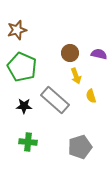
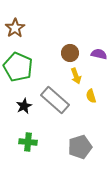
brown star: moved 2 px left, 2 px up; rotated 18 degrees counterclockwise
green pentagon: moved 4 px left
black star: rotated 28 degrees counterclockwise
